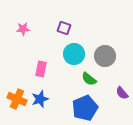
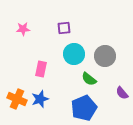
purple square: rotated 24 degrees counterclockwise
blue pentagon: moved 1 px left
